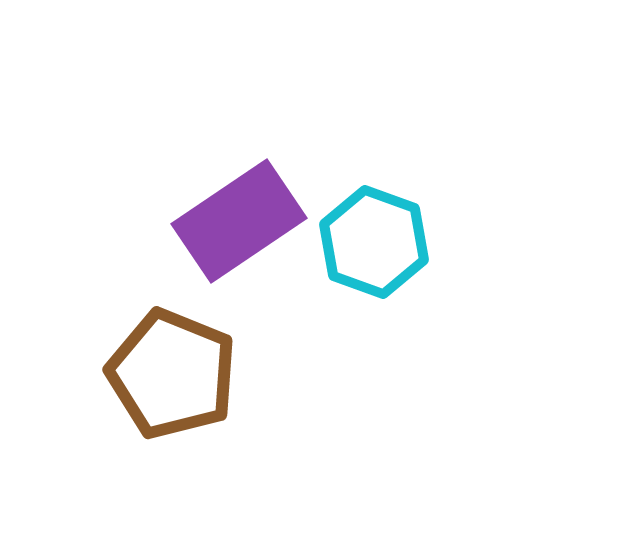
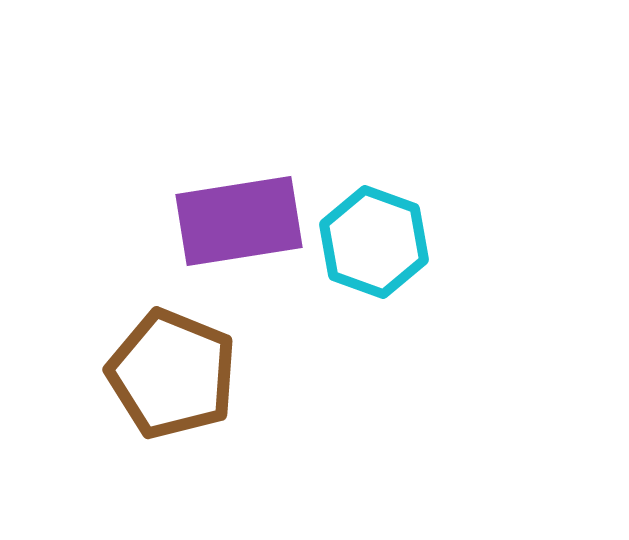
purple rectangle: rotated 25 degrees clockwise
